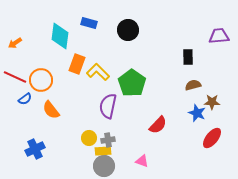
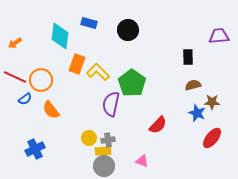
purple semicircle: moved 3 px right, 2 px up
